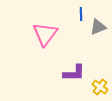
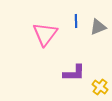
blue line: moved 5 px left, 7 px down
